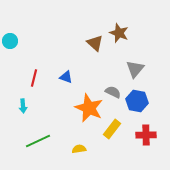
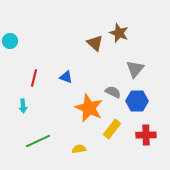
blue hexagon: rotated 10 degrees counterclockwise
